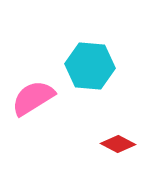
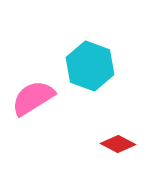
cyan hexagon: rotated 15 degrees clockwise
